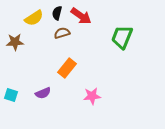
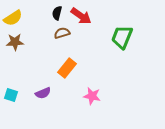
yellow semicircle: moved 21 px left
pink star: rotated 18 degrees clockwise
